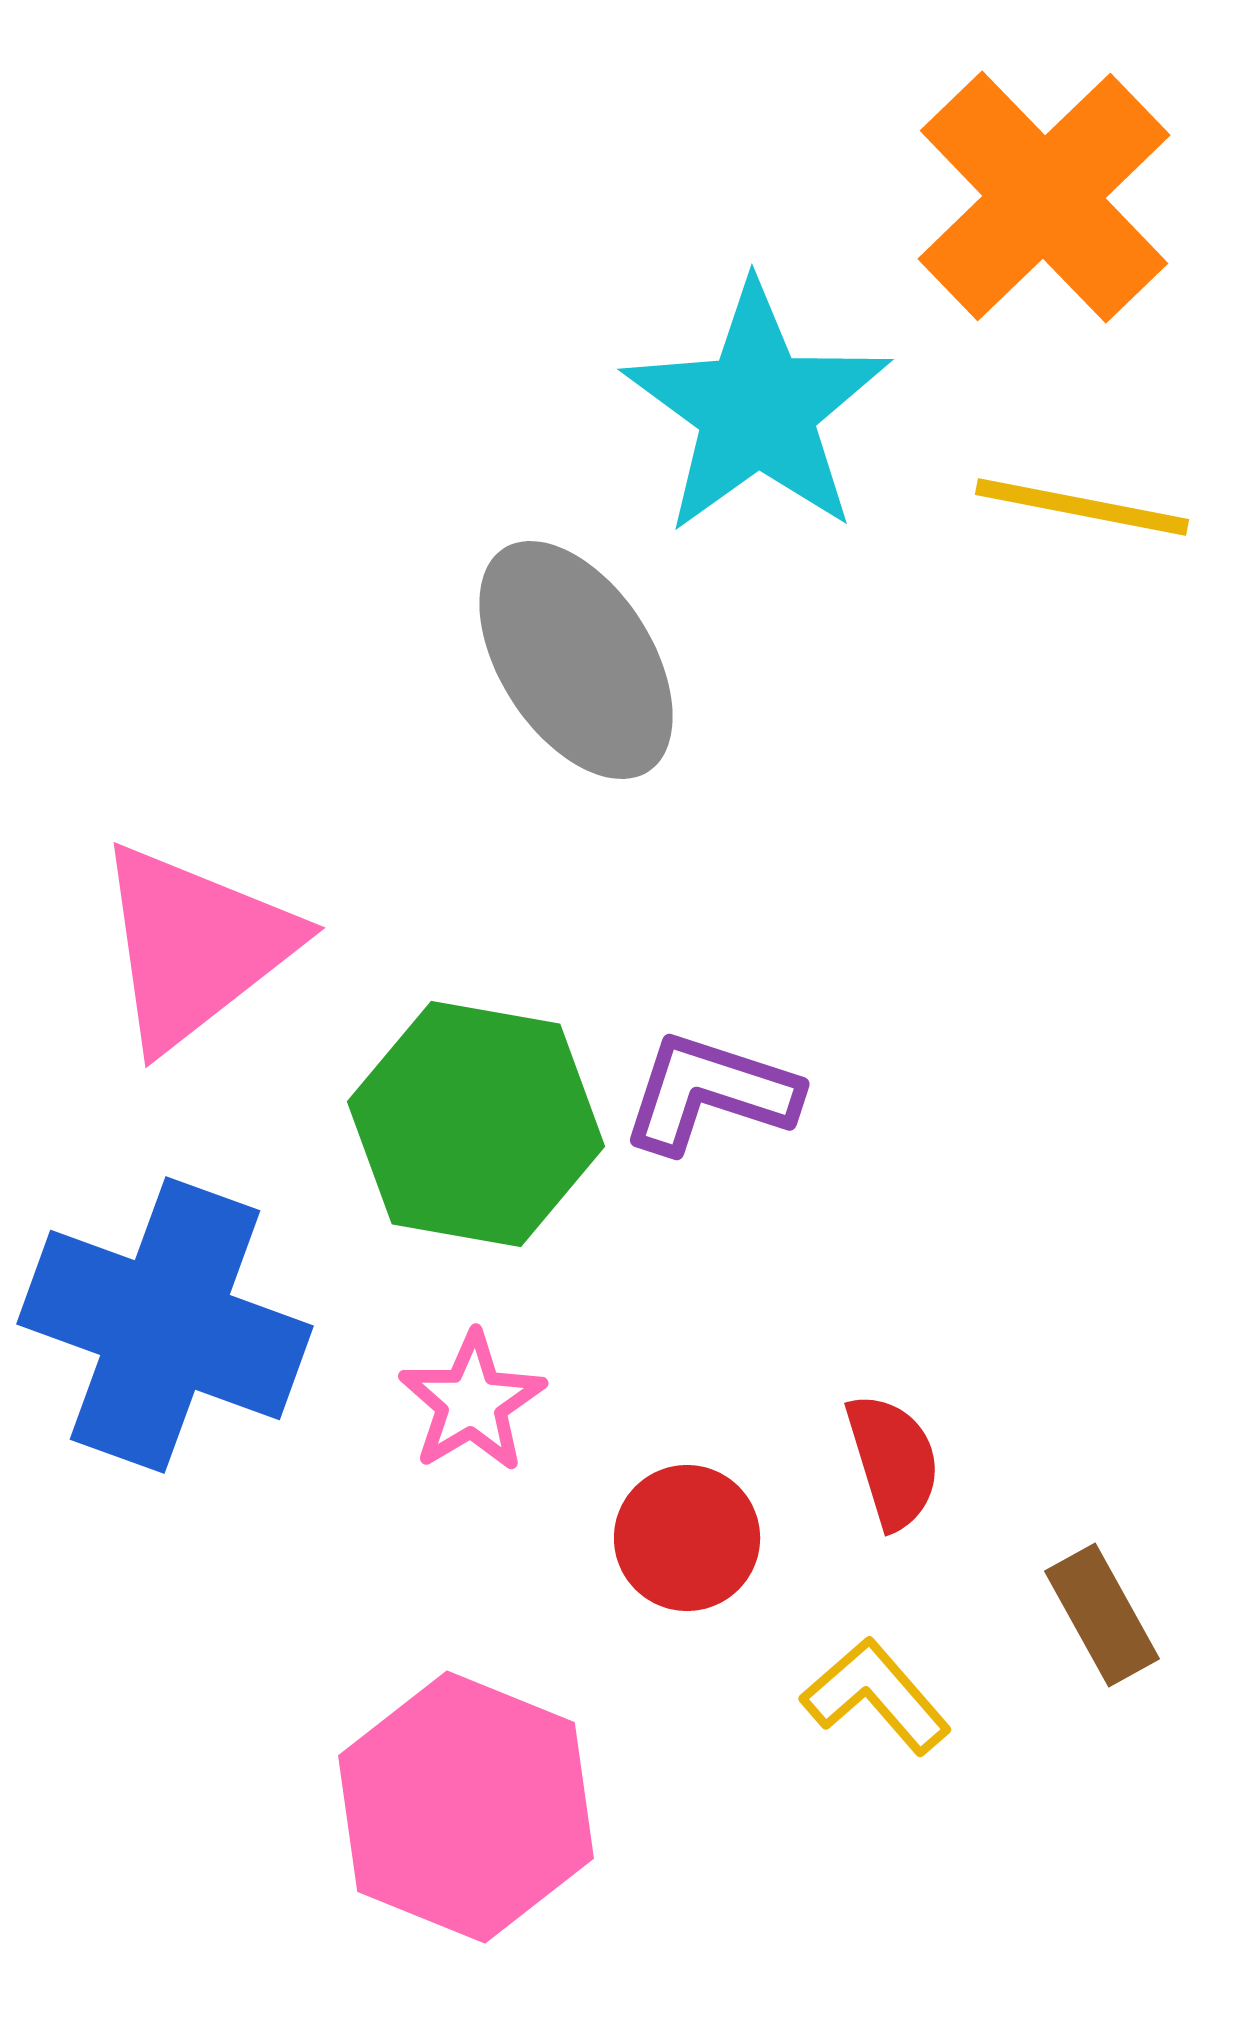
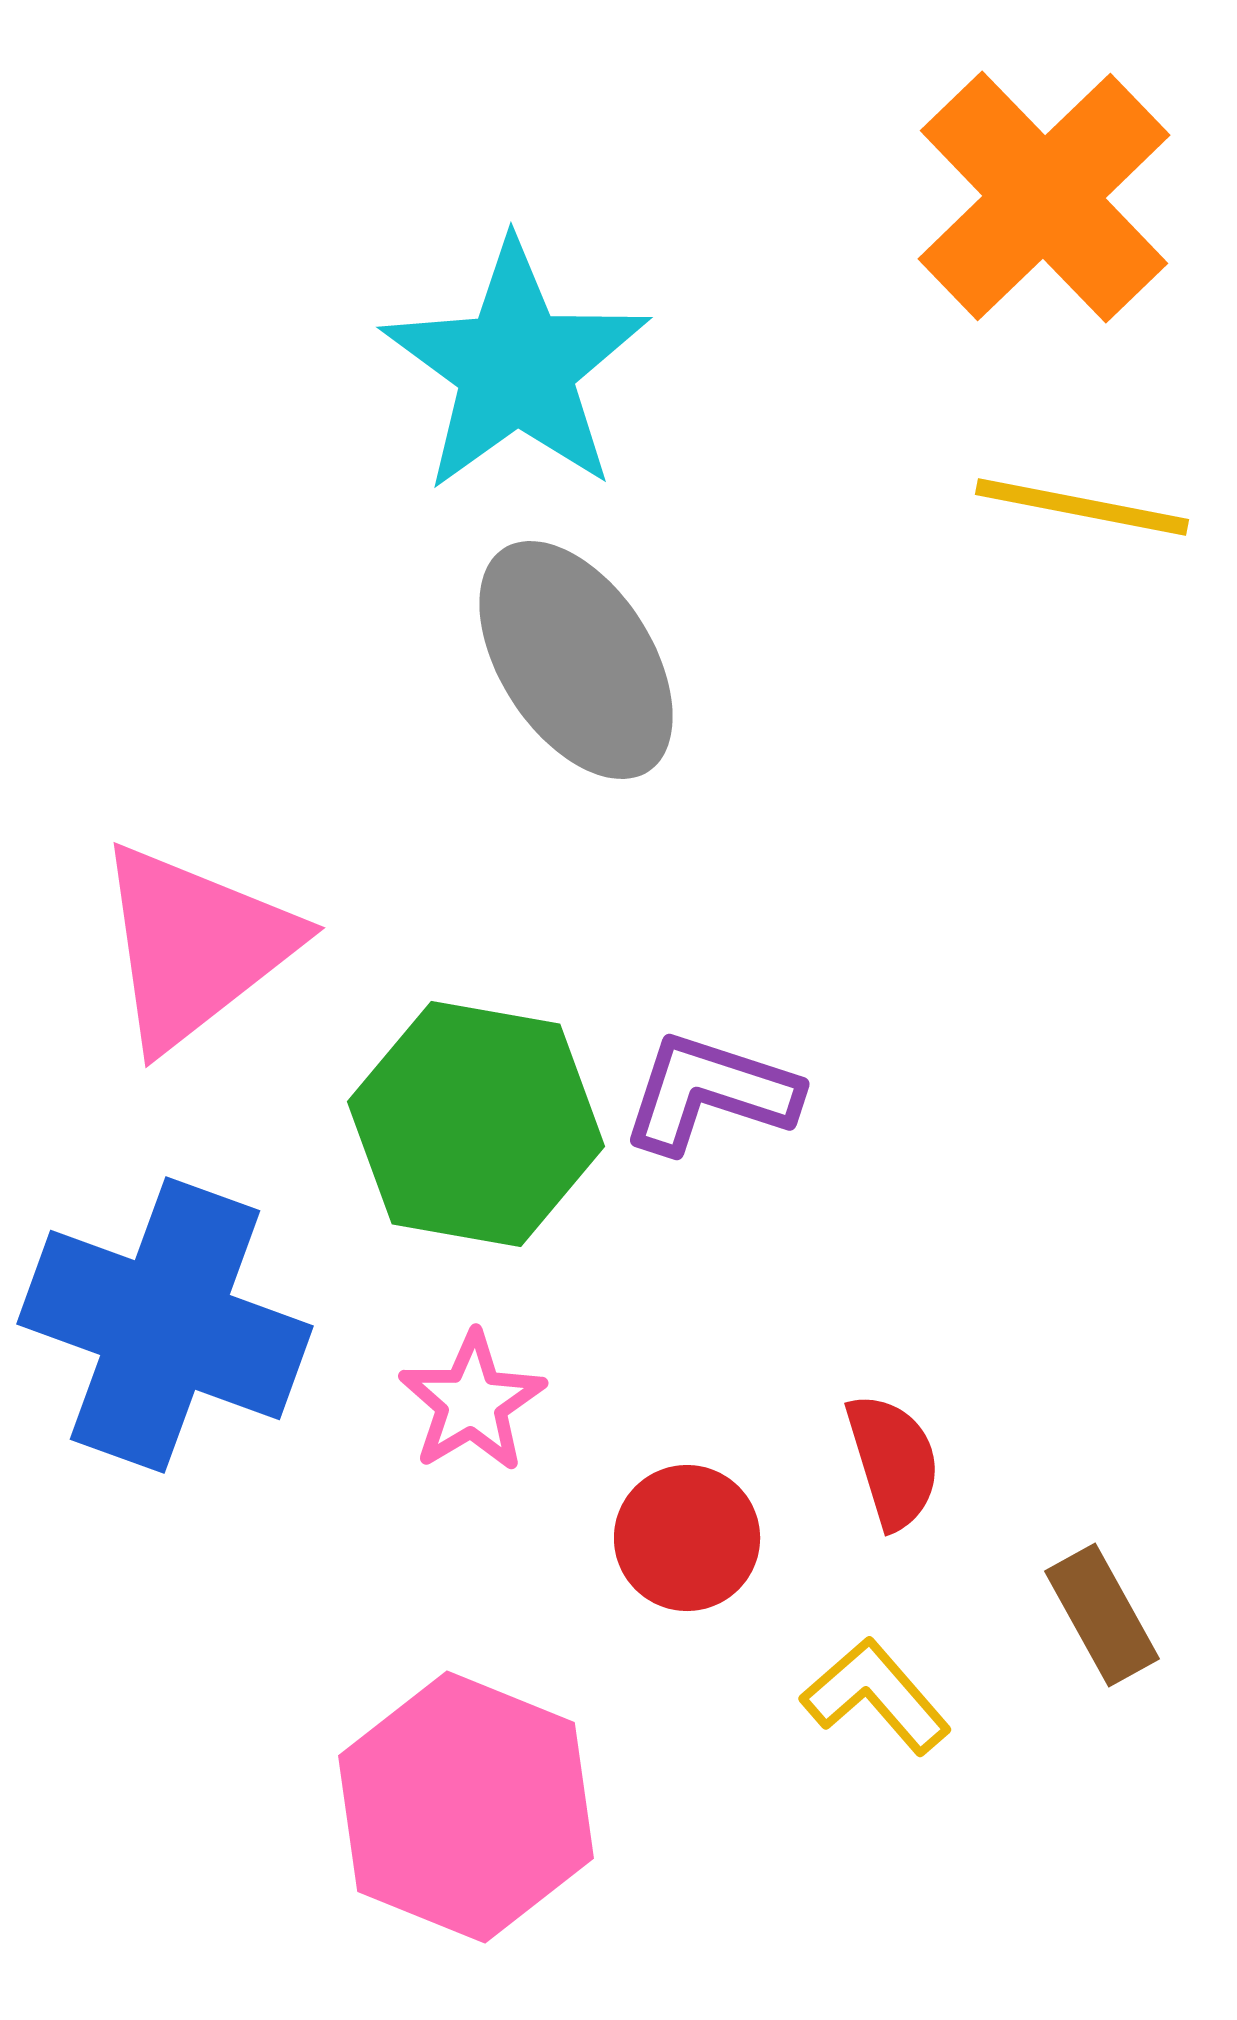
cyan star: moved 241 px left, 42 px up
